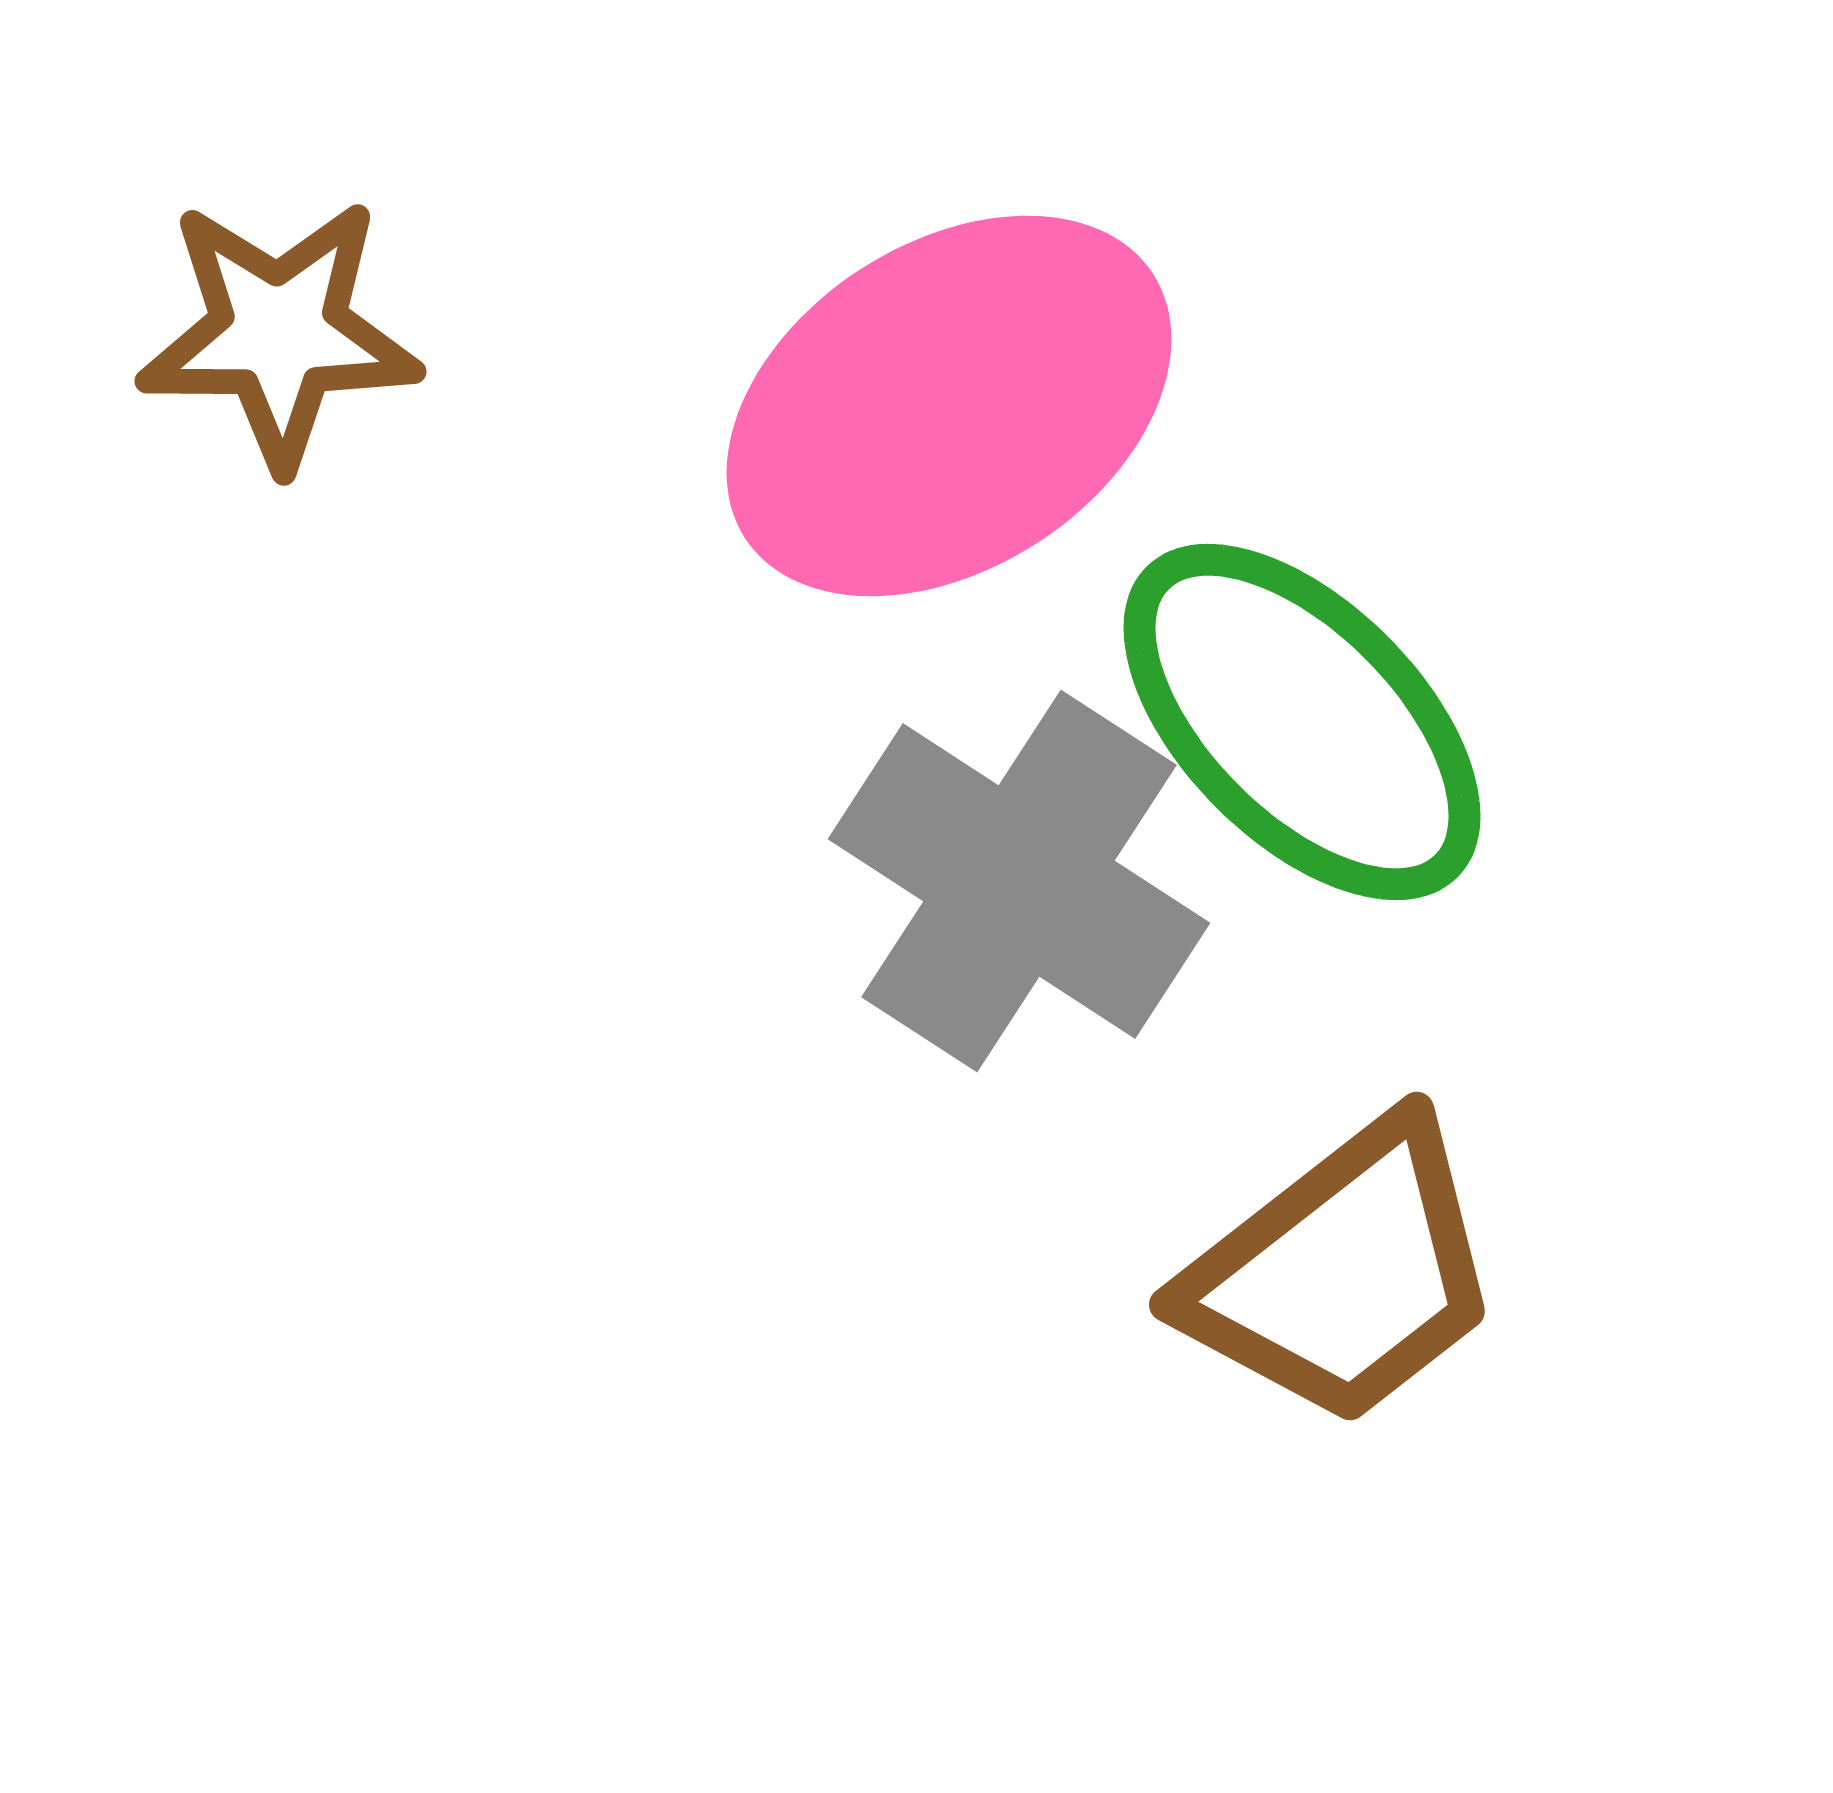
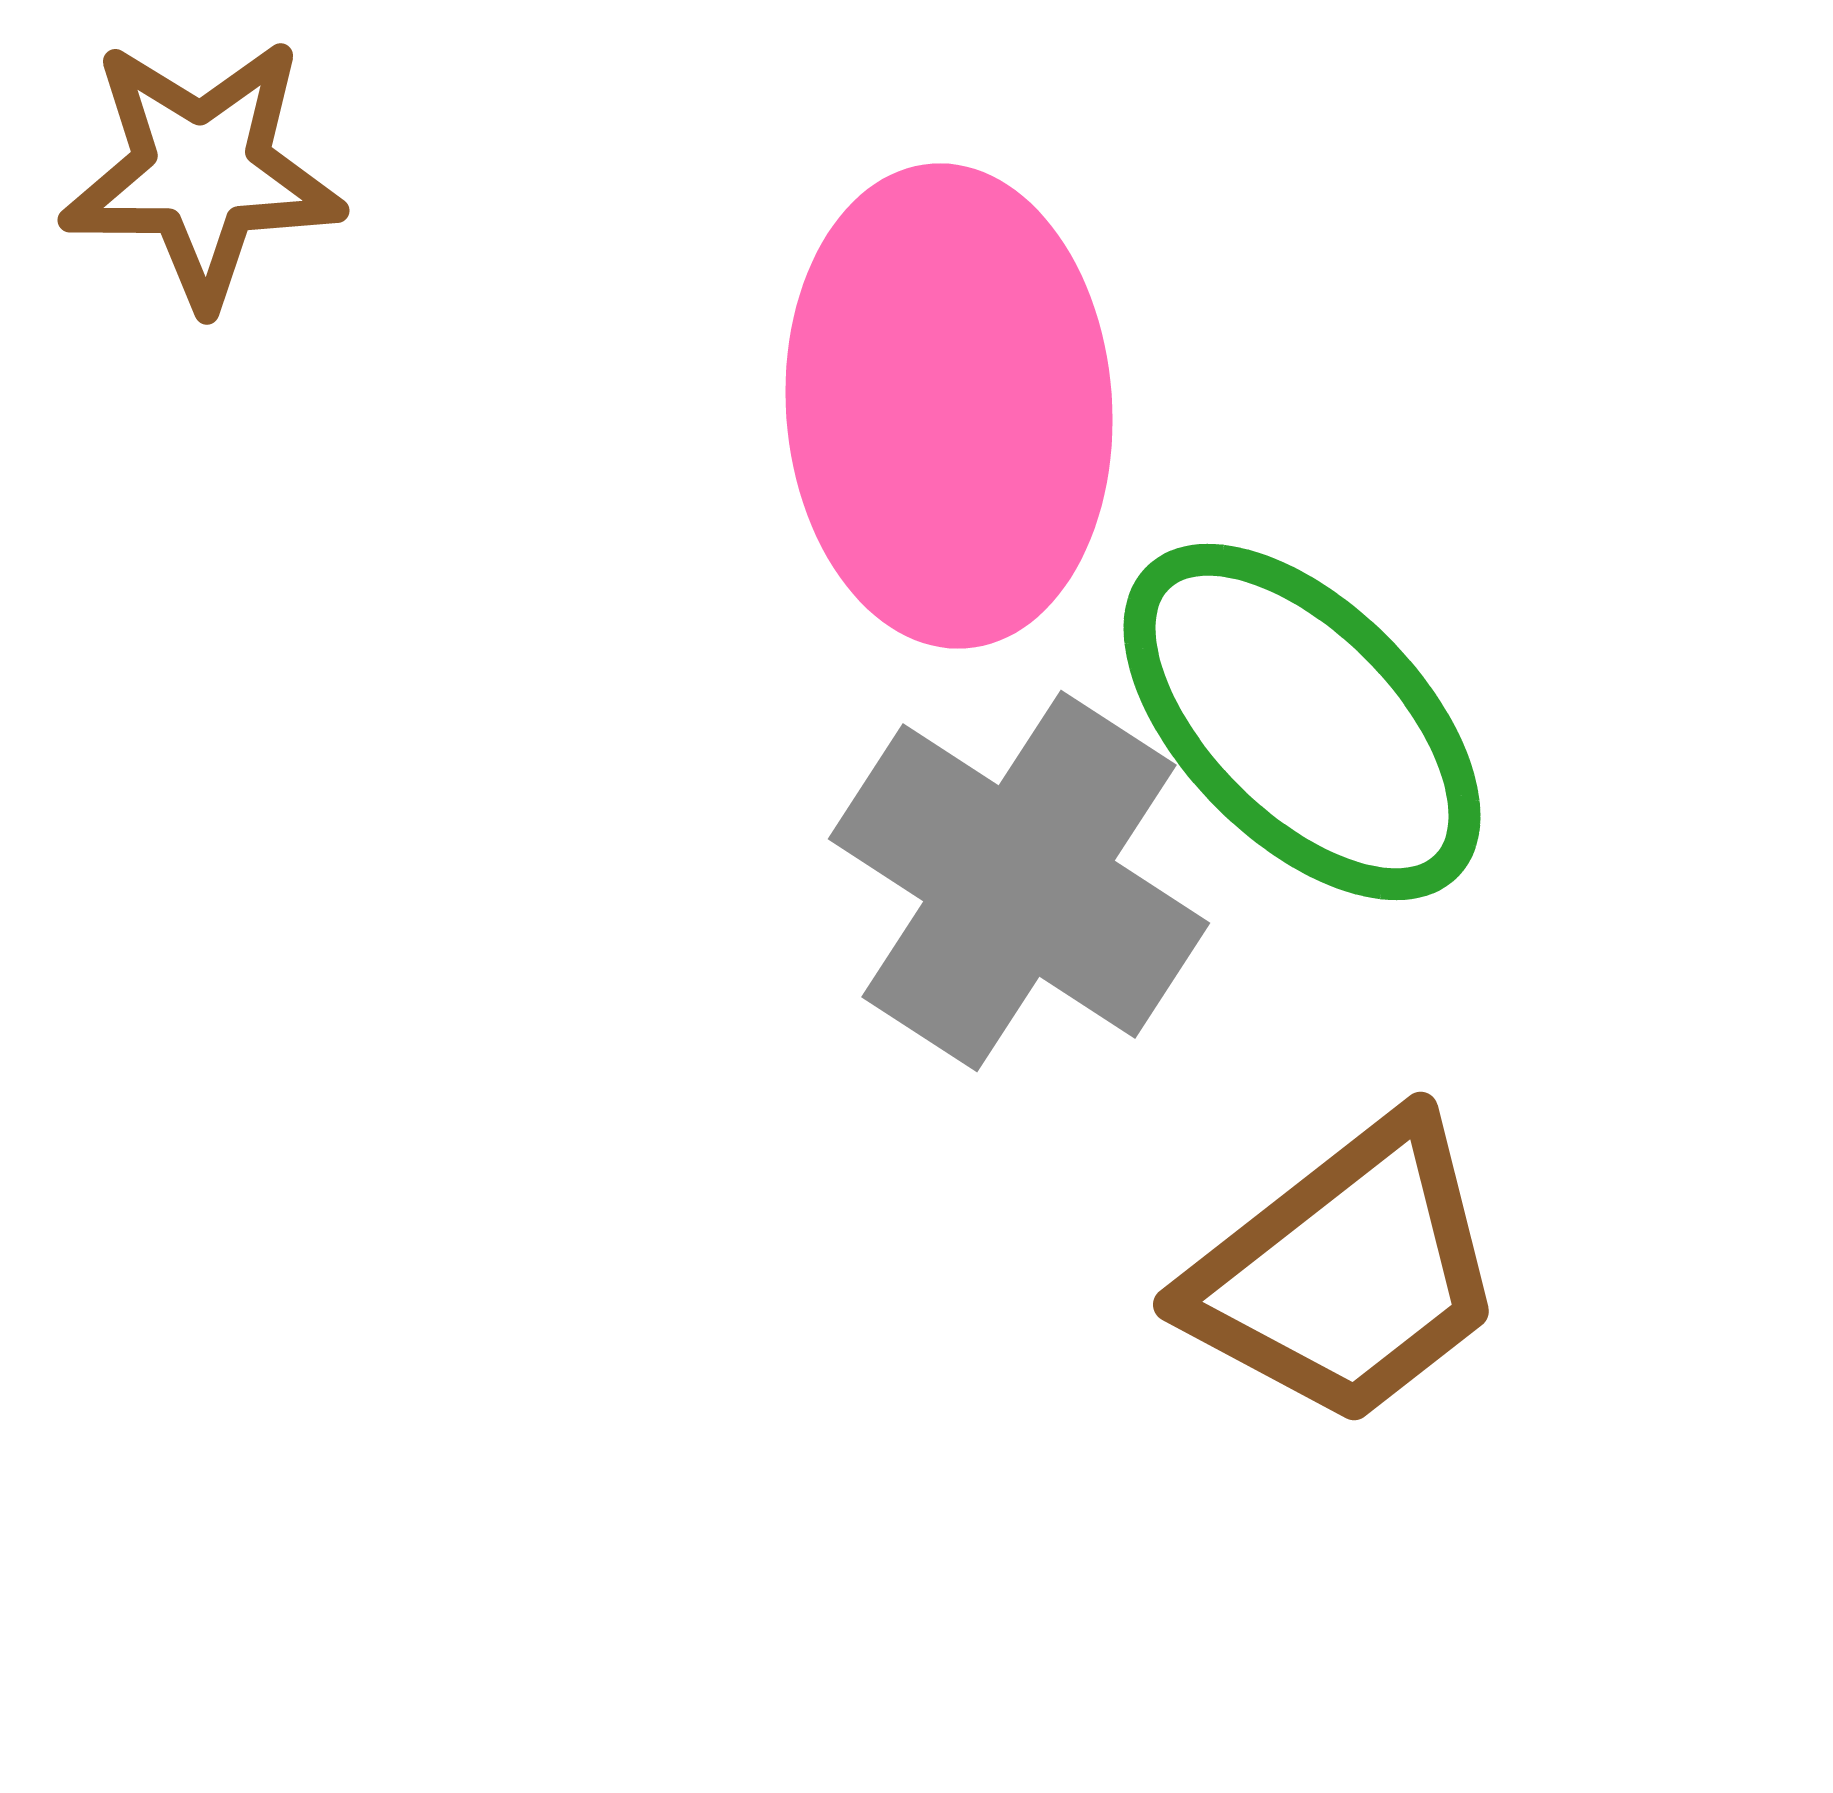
brown star: moved 77 px left, 161 px up
pink ellipse: rotated 61 degrees counterclockwise
brown trapezoid: moved 4 px right
